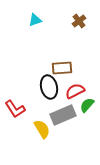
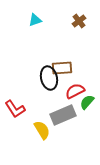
black ellipse: moved 9 px up
green semicircle: moved 3 px up
yellow semicircle: moved 1 px down
